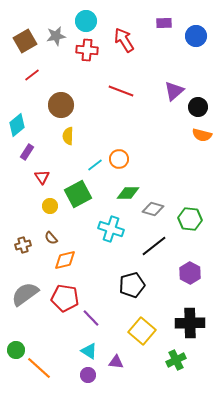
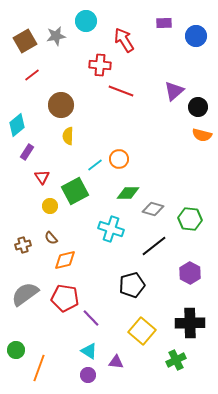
red cross at (87, 50): moved 13 px right, 15 px down
green square at (78, 194): moved 3 px left, 3 px up
orange line at (39, 368): rotated 68 degrees clockwise
